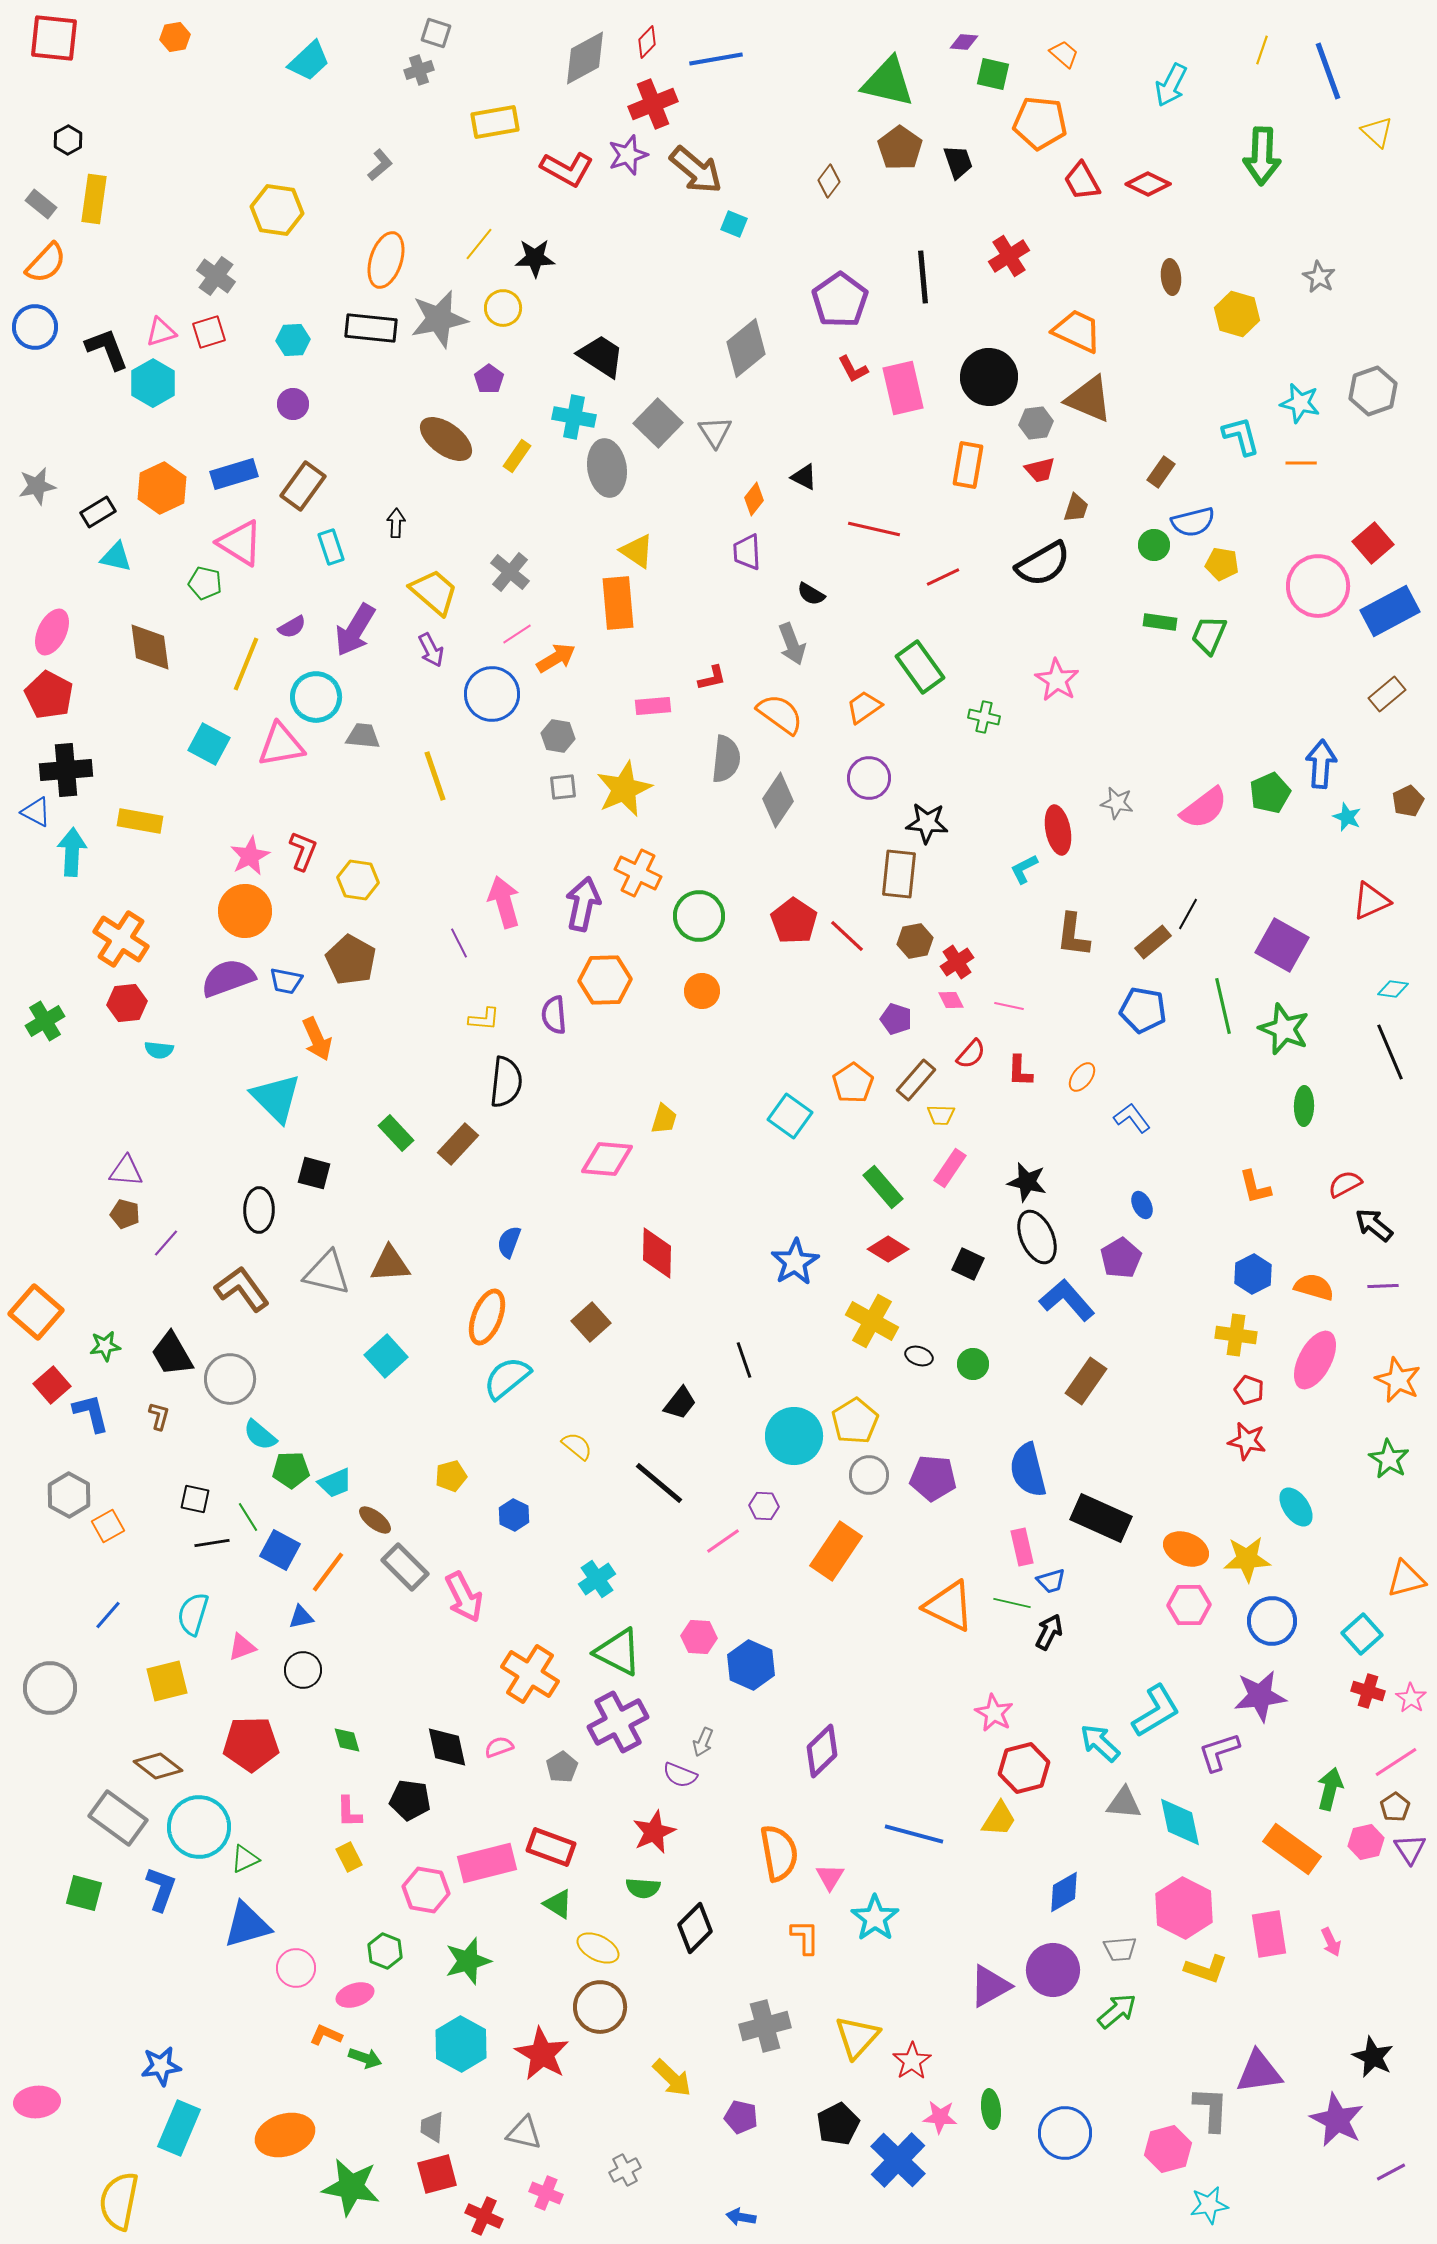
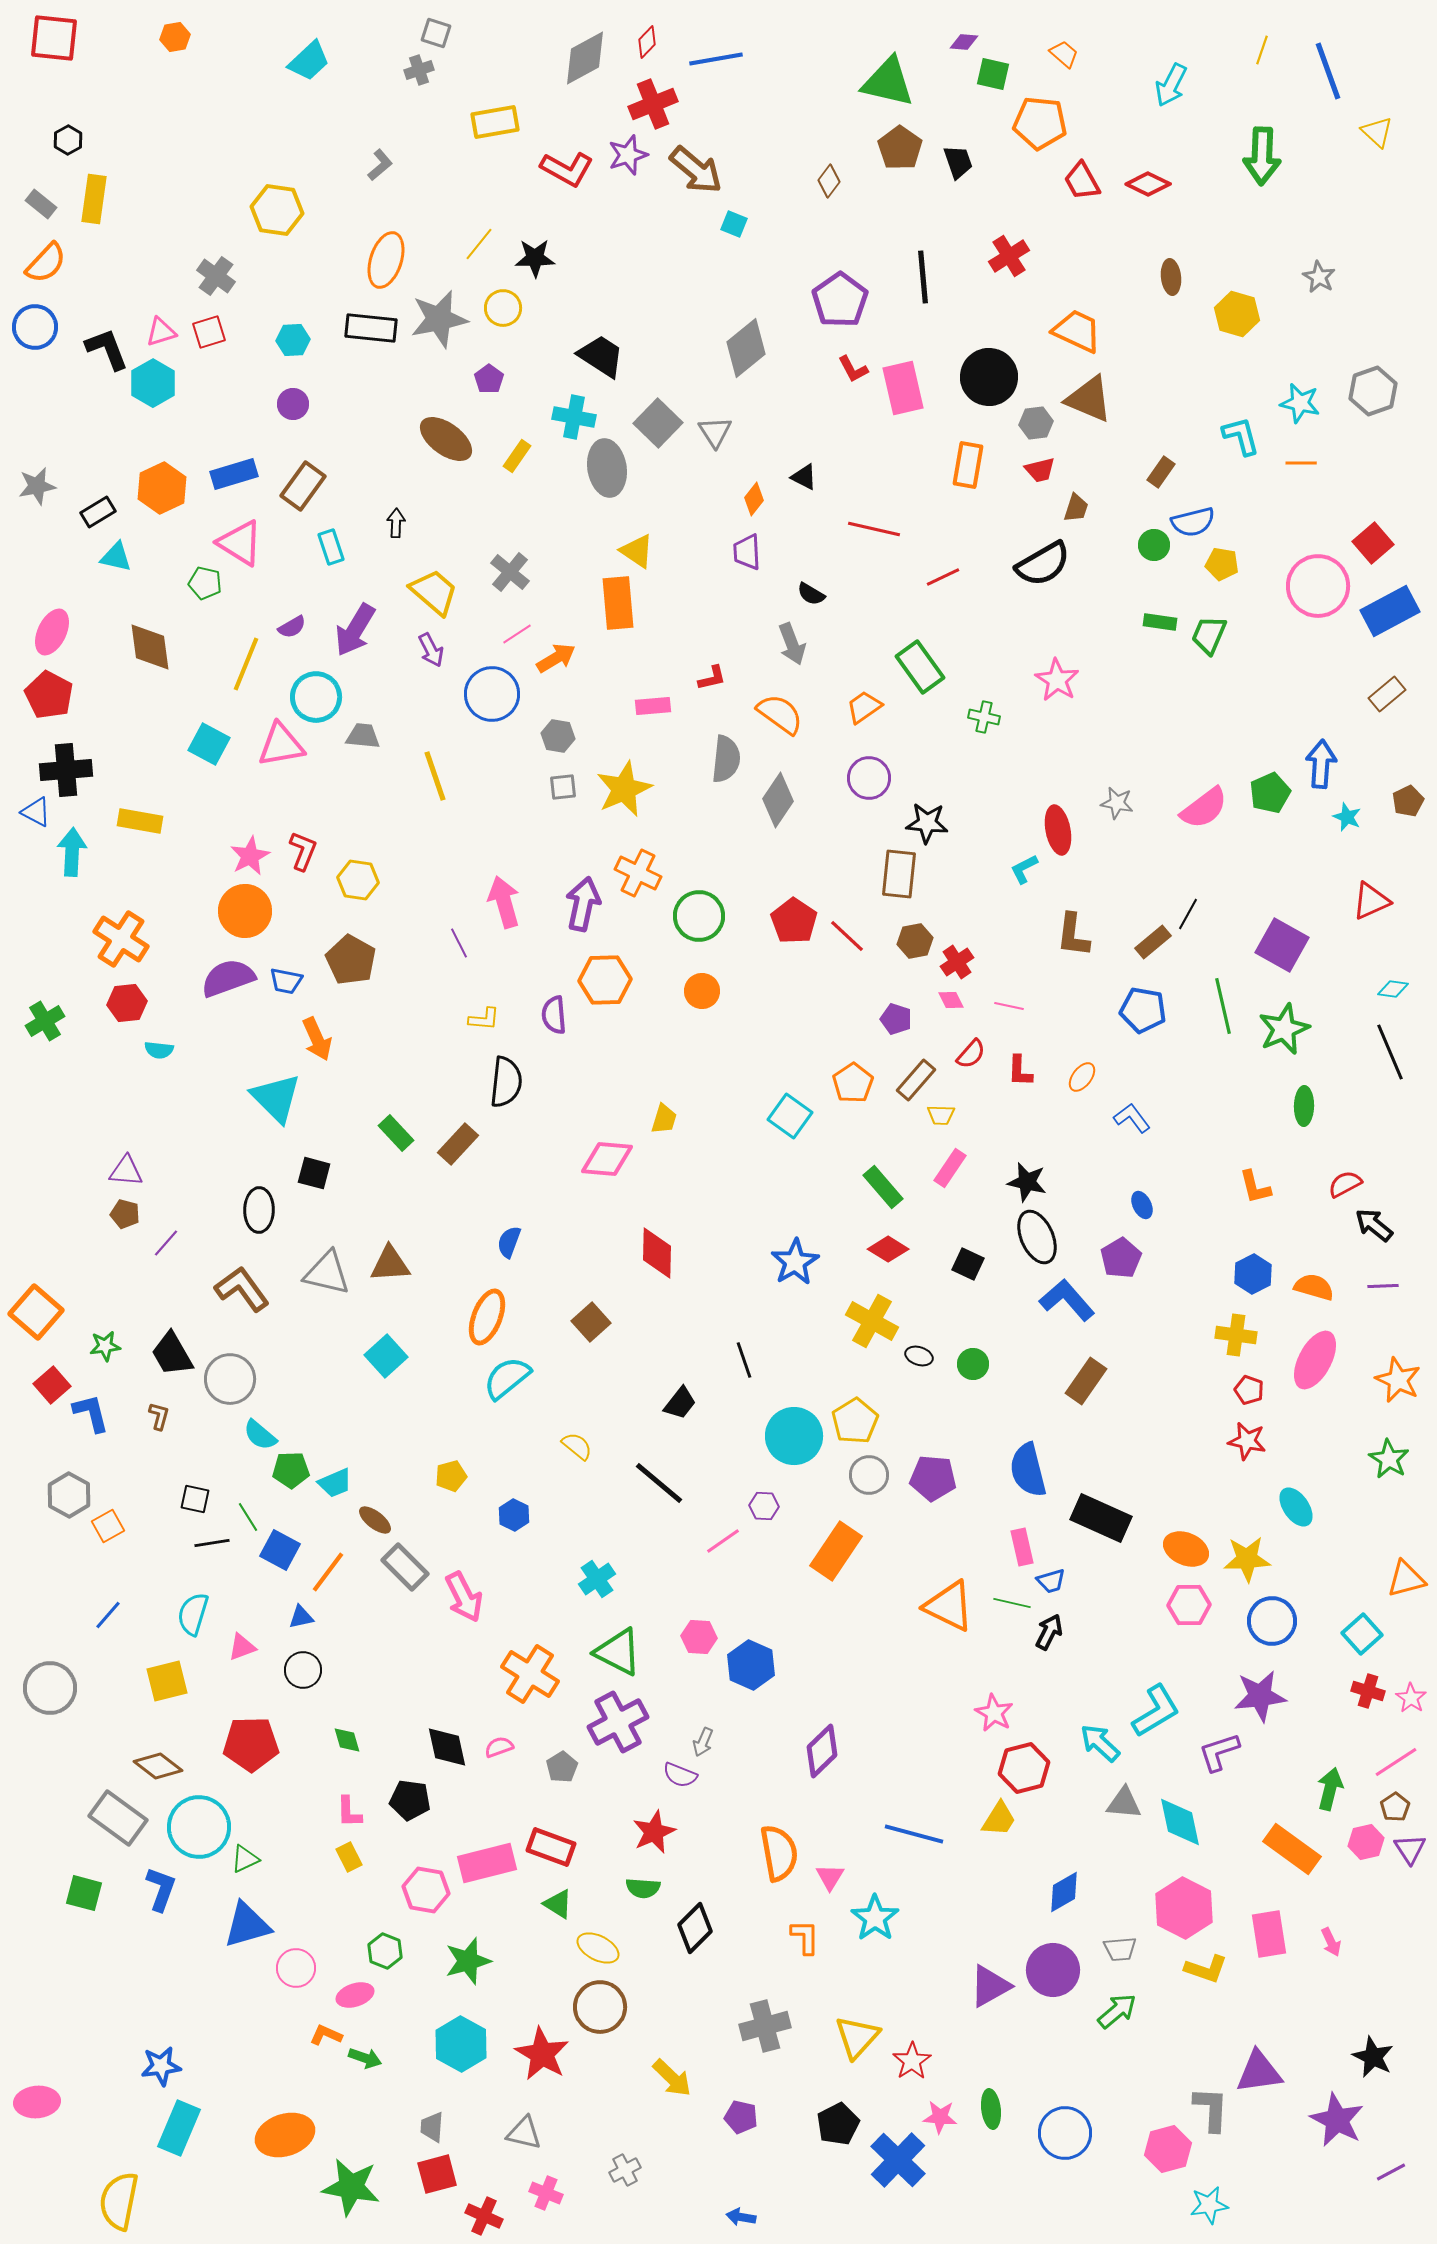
green star at (1284, 1029): rotated 27 degrees clockwise
